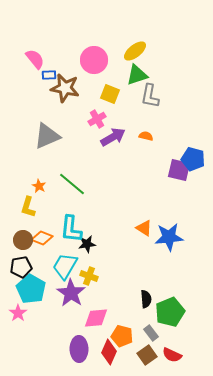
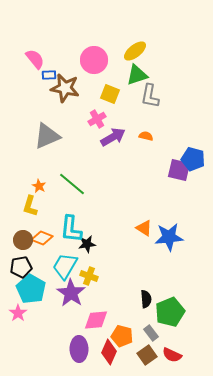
yellow L-shape: moved 2 px right, 1 px up
pink diamond: moved 2 px down
